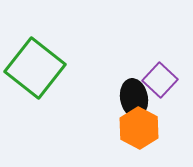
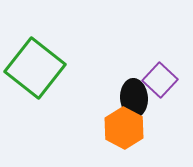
black ellipse: rotated 6 degrees clockwise
orange hexagon: moved 15 px left
